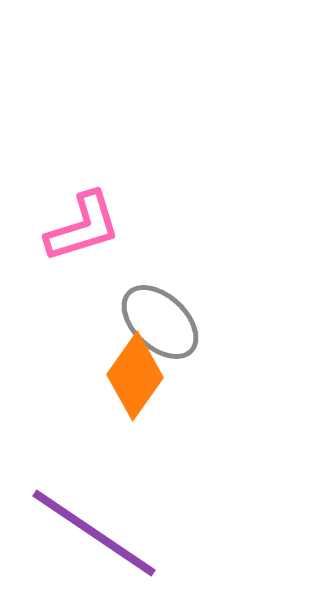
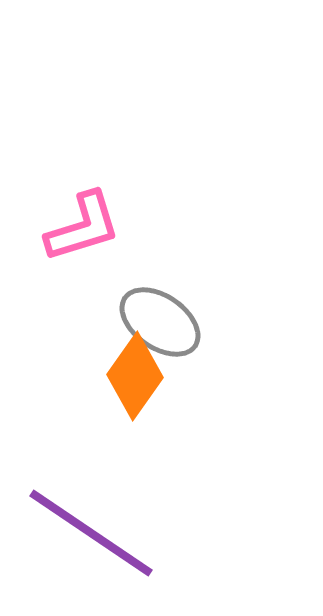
gray ellipse: rotated 8 degrees counterclockwise
purple line: moved 3 px left
